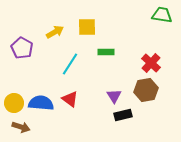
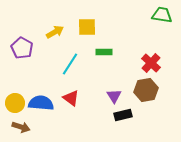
green rectangle: moved 2 px left
red triangle: moved 1 px right, 1 px up
yellow circle: moved 1 px right
